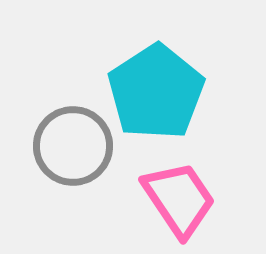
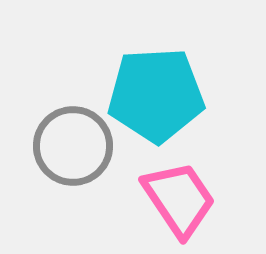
cyan pentagon: moved 3 px down; rotated 30 degrees clockwise
